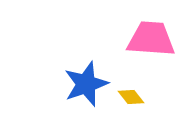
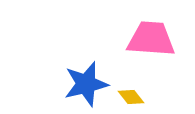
blue star: rotated 6 degrees clockwise
